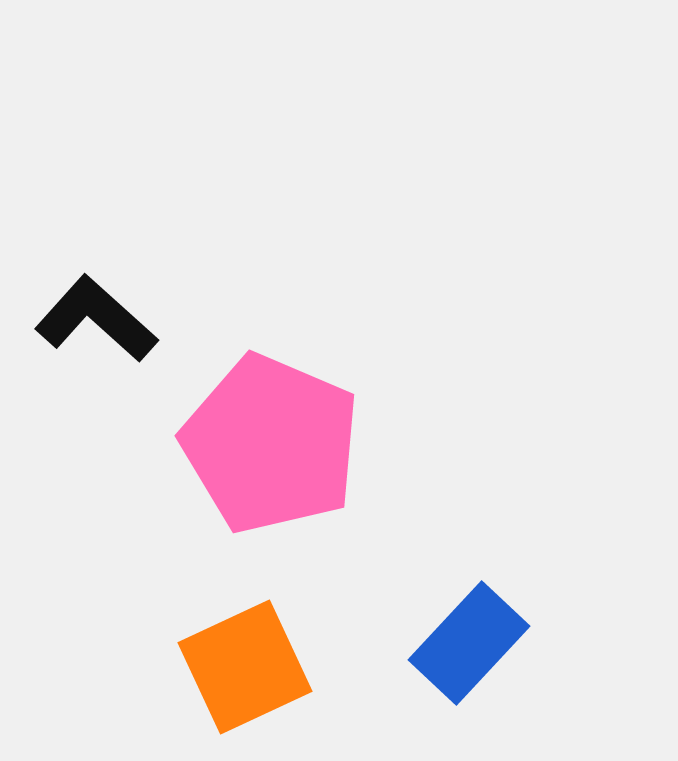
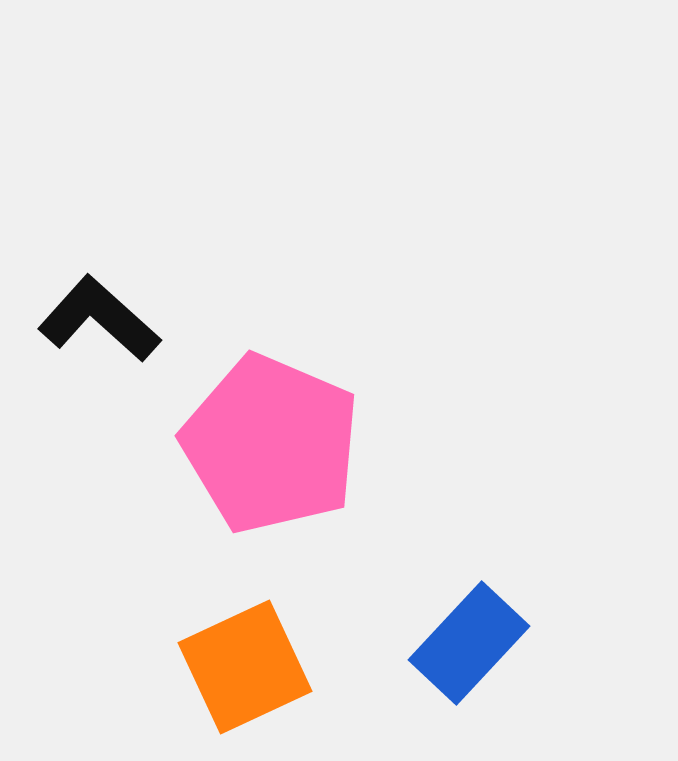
black L-shape: moved 3 px right
